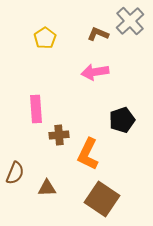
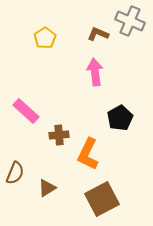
gray cross: rotated 24 degrees counterclockwise
pink arrow: rotated 92 degrees clockwise
pink rectangle: moved 10 px left, 2 px down; rotated 44 degrees counterclockwise
black pentagon: moved 2 px left, 2 px up; rotated 10 degrees counterclockwise
brown triangle: rotated 30 degrees counterclockwise
brown square: rotated 28 degrees clockwise
